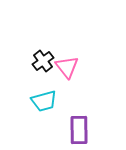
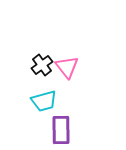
black cross: moved 1 px left, 4 px down
purple rectangle: moved 18 px left
